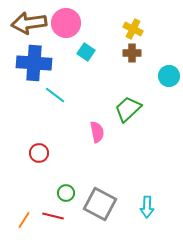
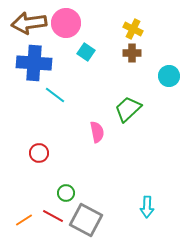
gray square: moved 14 px left, 16 px down
red line: rotated 15 degrees clockwise
orange line: rotated 24 degrees clockwise
